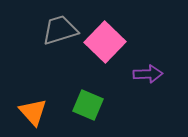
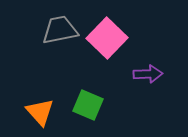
gray trapezoid: rotated 6 degrees clockwise
pink square: moved 2 px right, 4 px up
orange triangle: moved 7 px right
